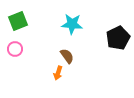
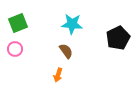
green square: moved 2 px down
brown semicircle: moved 1 px left, 5 px up
orange arrow: moved 2 px down
